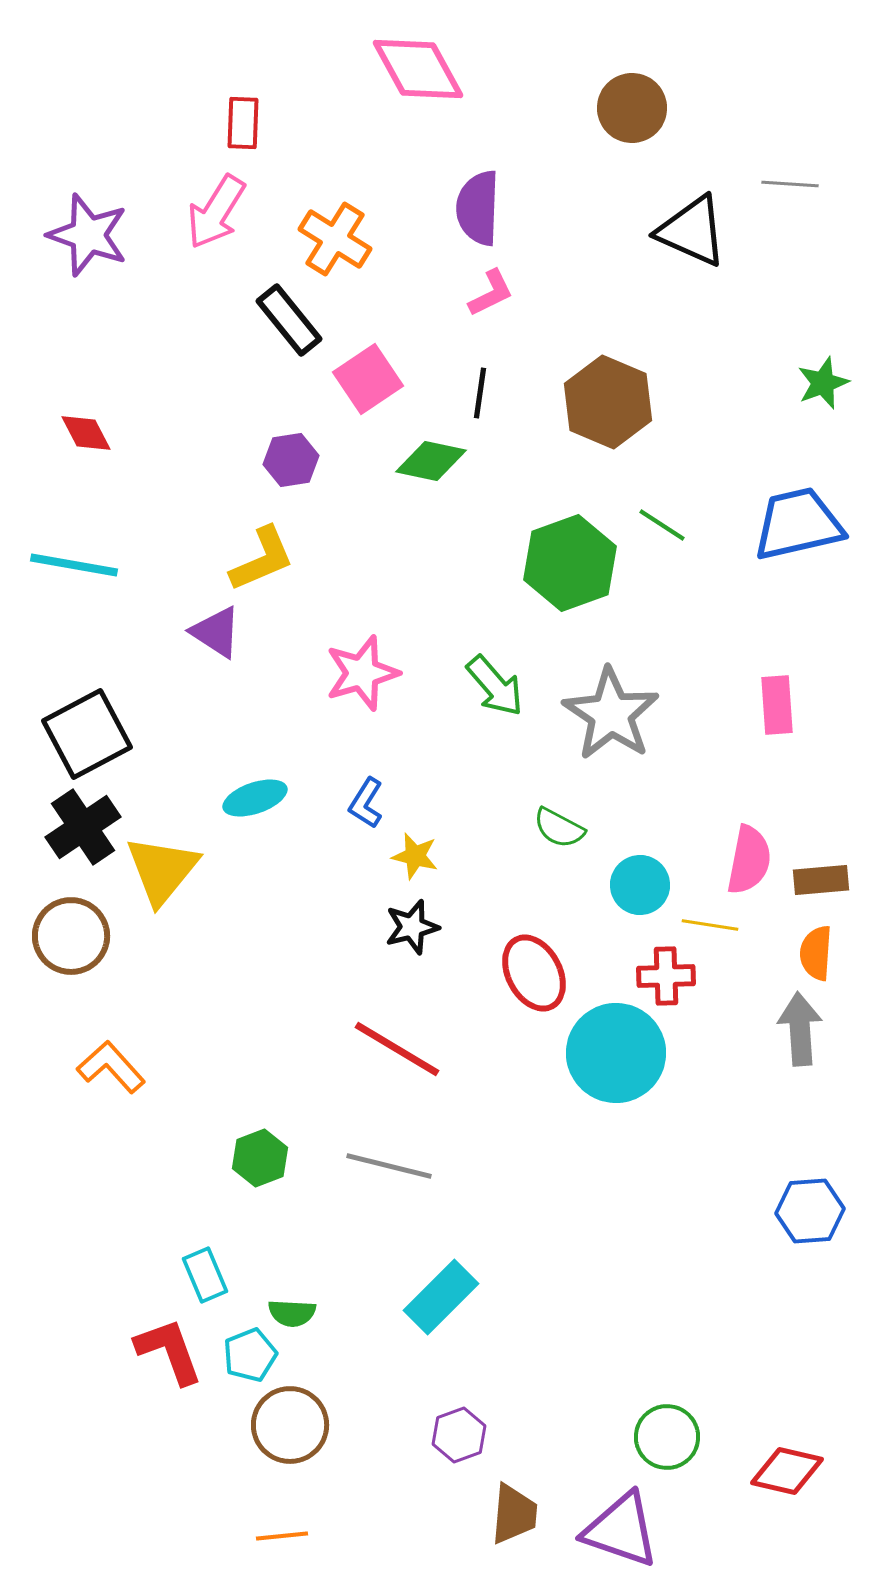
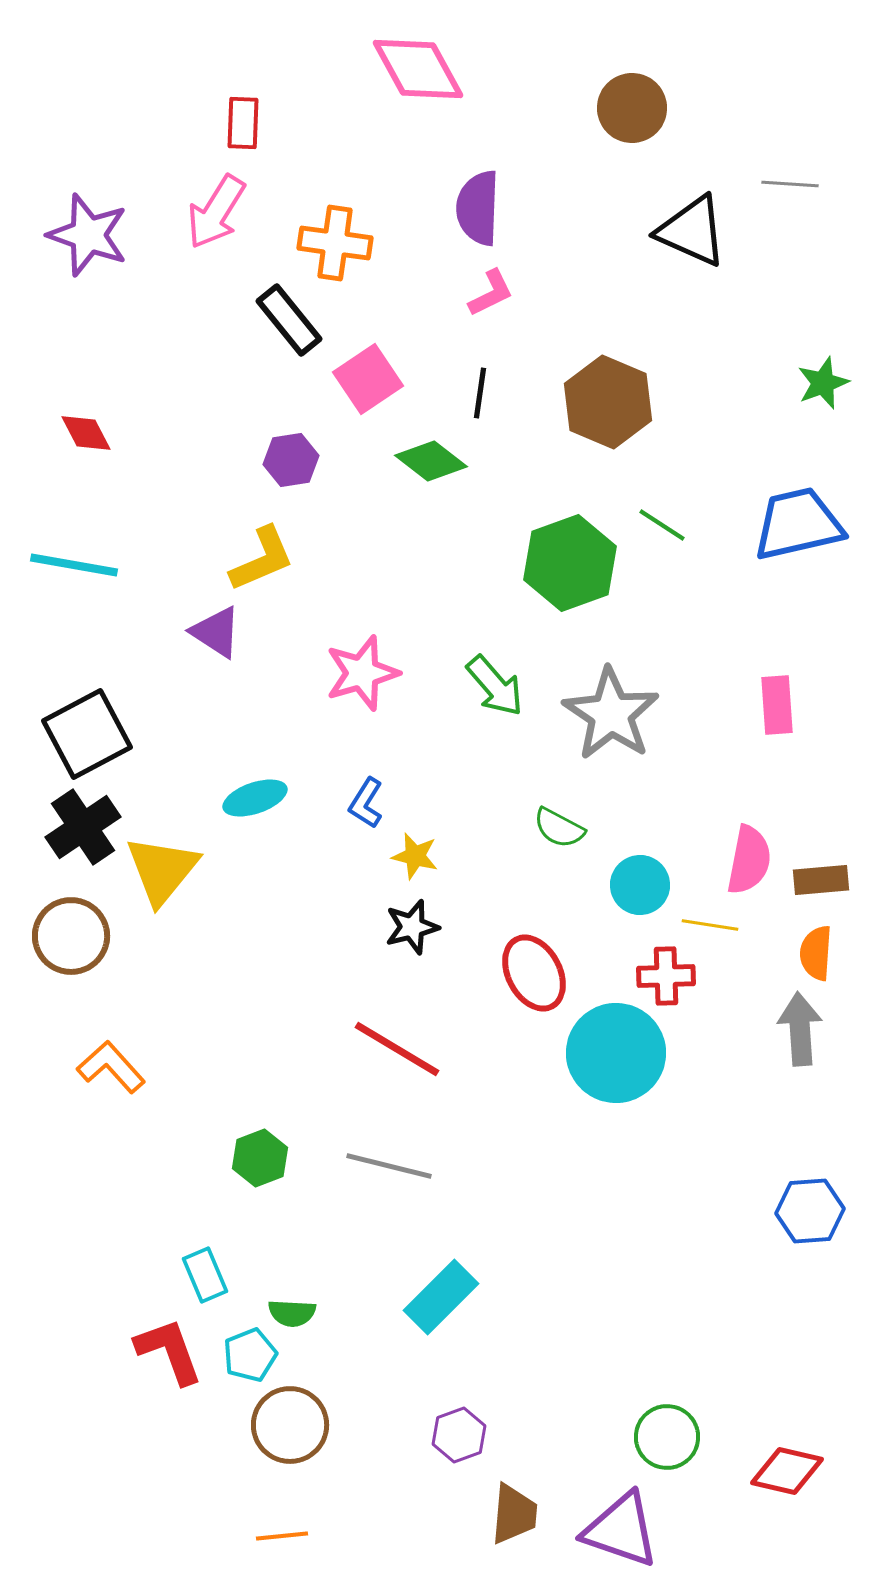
orange cross at (335, 239): moved 4 px down; rotated 24 degrees counterclockwise
green diamond at (431, 461): rotated 26 degrees clockwise
